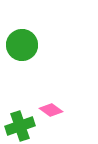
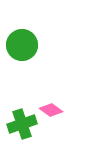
green cross: moved 2 px right, 2 px up
